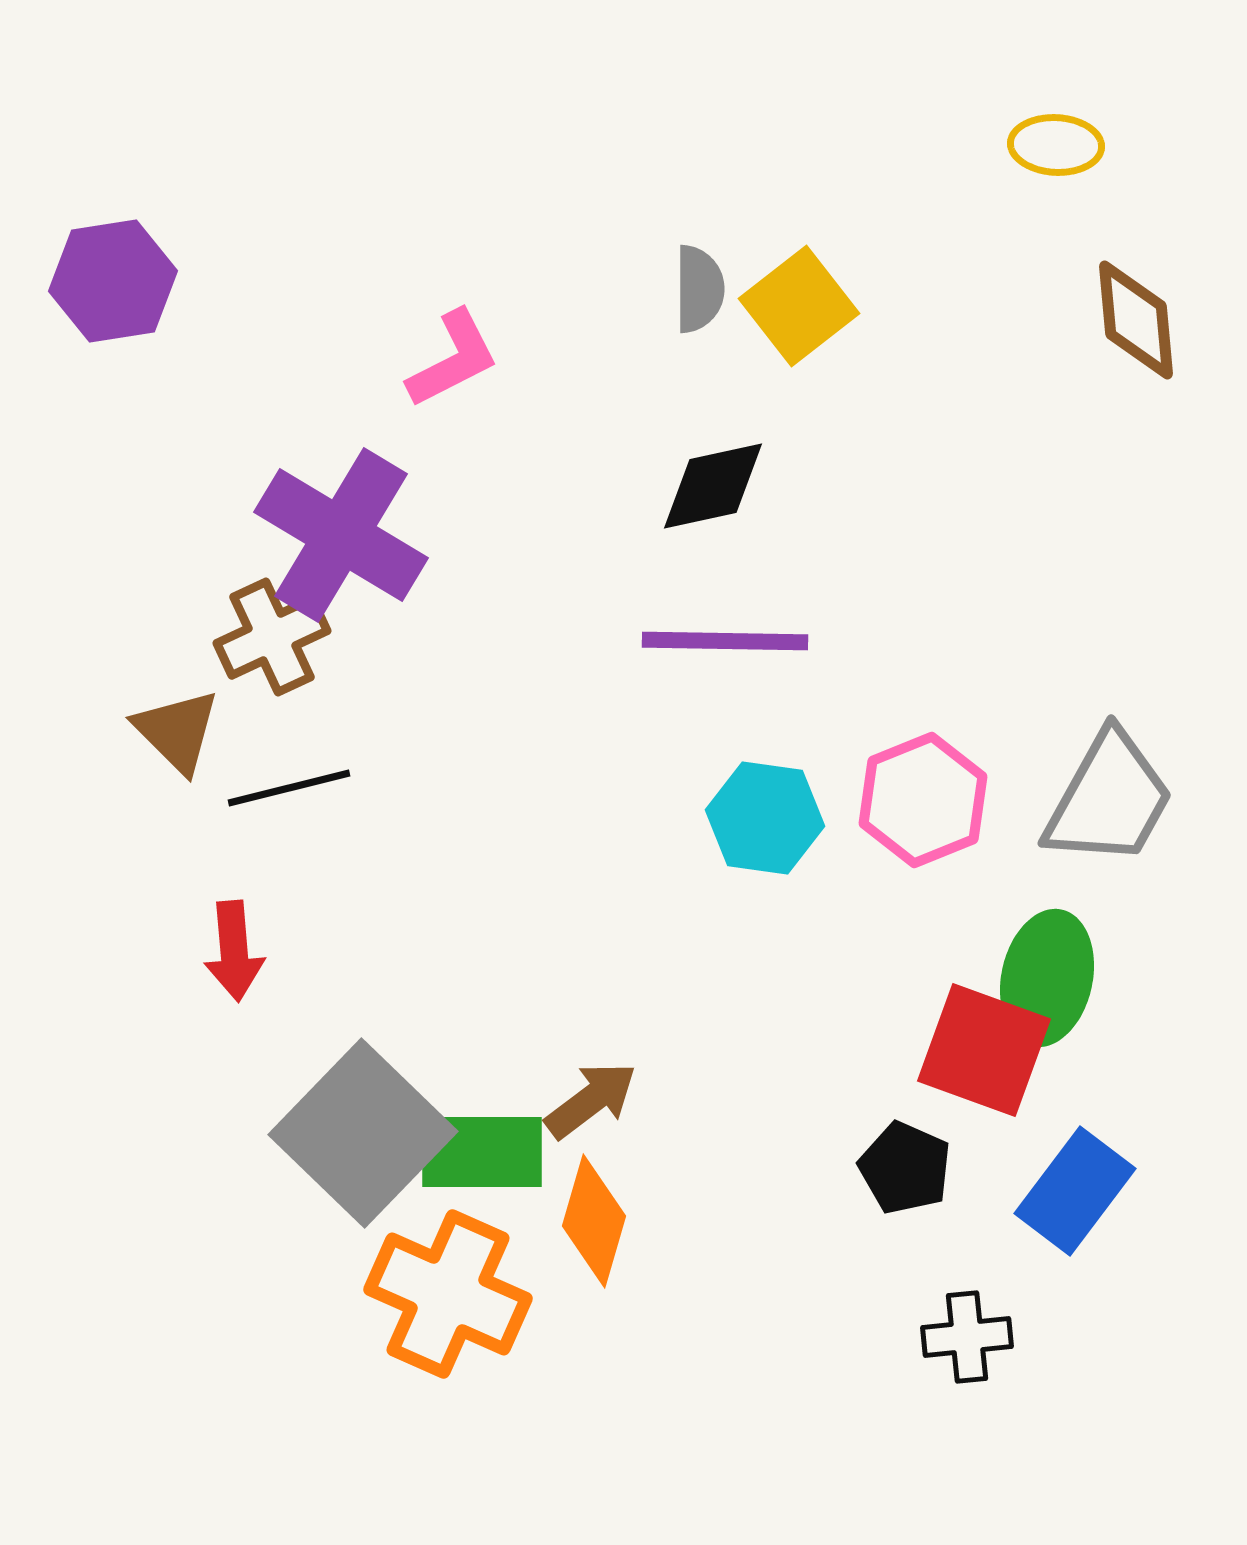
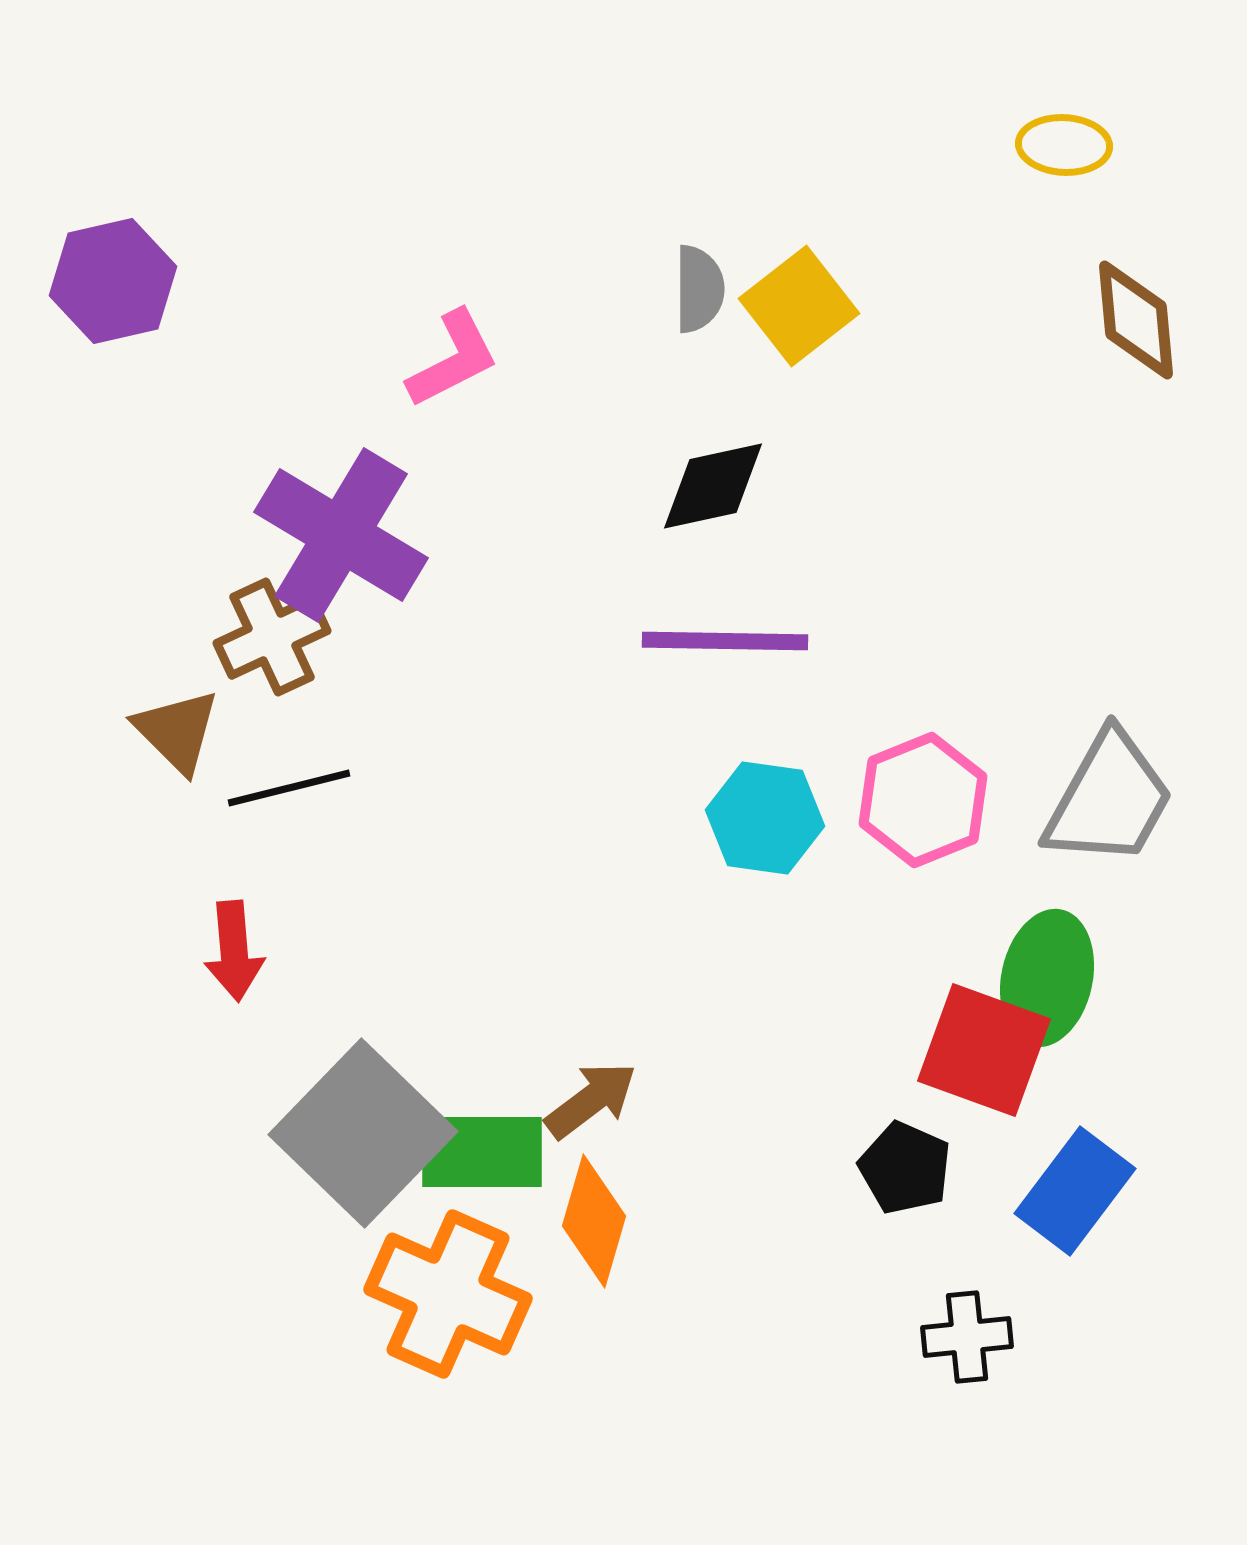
yellow ellipse: moved 8 px right
purple hexagon: rotated 4 degrees counterclockwise
